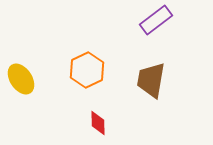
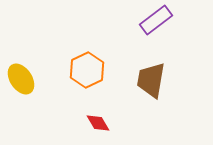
red diamond: rotated 30 degrees counterclockwise
